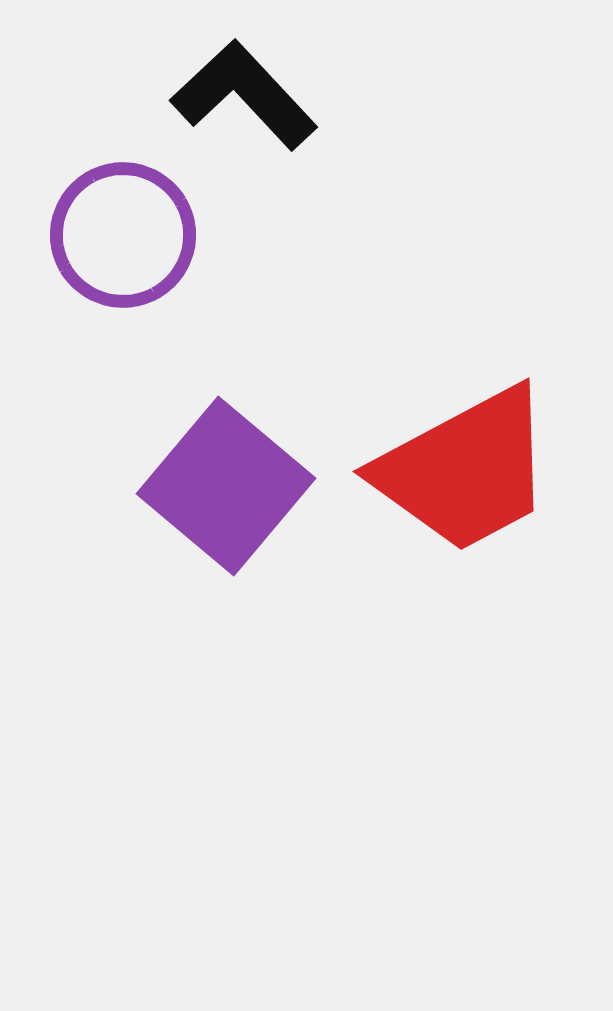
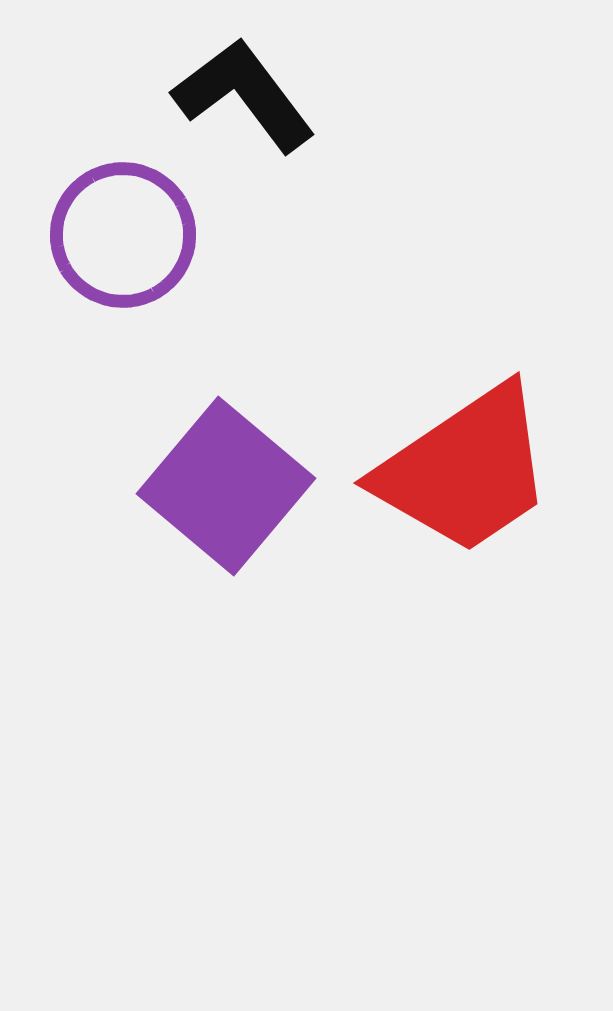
black L-shape: rotated 6 degrees clockwise
red trapezoid: rotated 6 degrees counterclockwise
